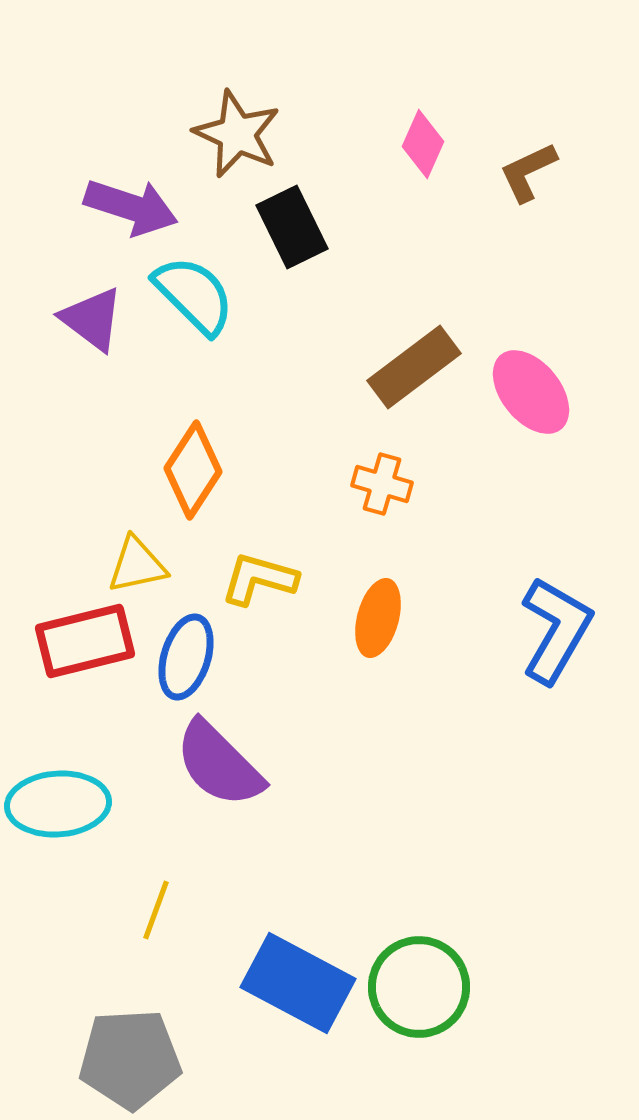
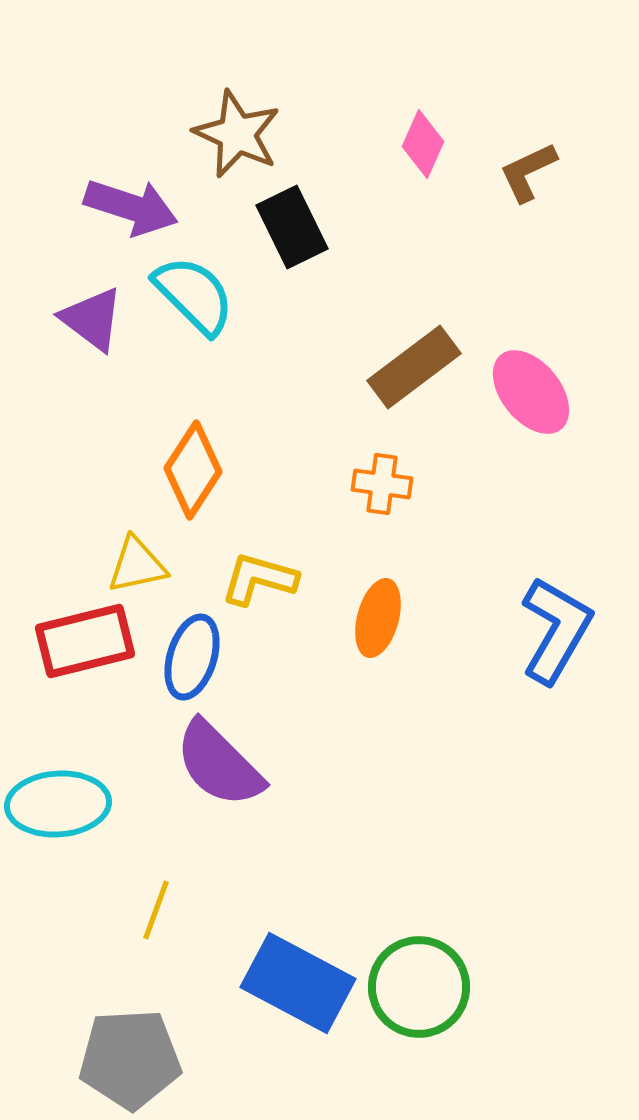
orange cross: rotated 8 degrees counterclockwise
blue ellipse: moved 6 px right
